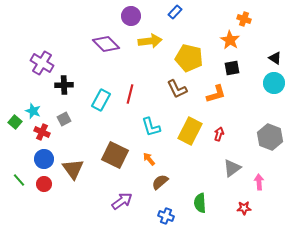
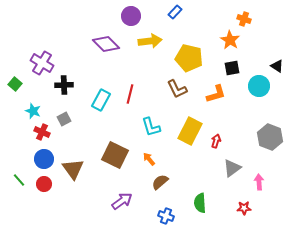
black triangle: moved 2 px right, 8 px down
cyan circle: moved 15 px left, 3 px down
green square: moved 38 px up
red arrow: moved 3 px left, 7 px down
